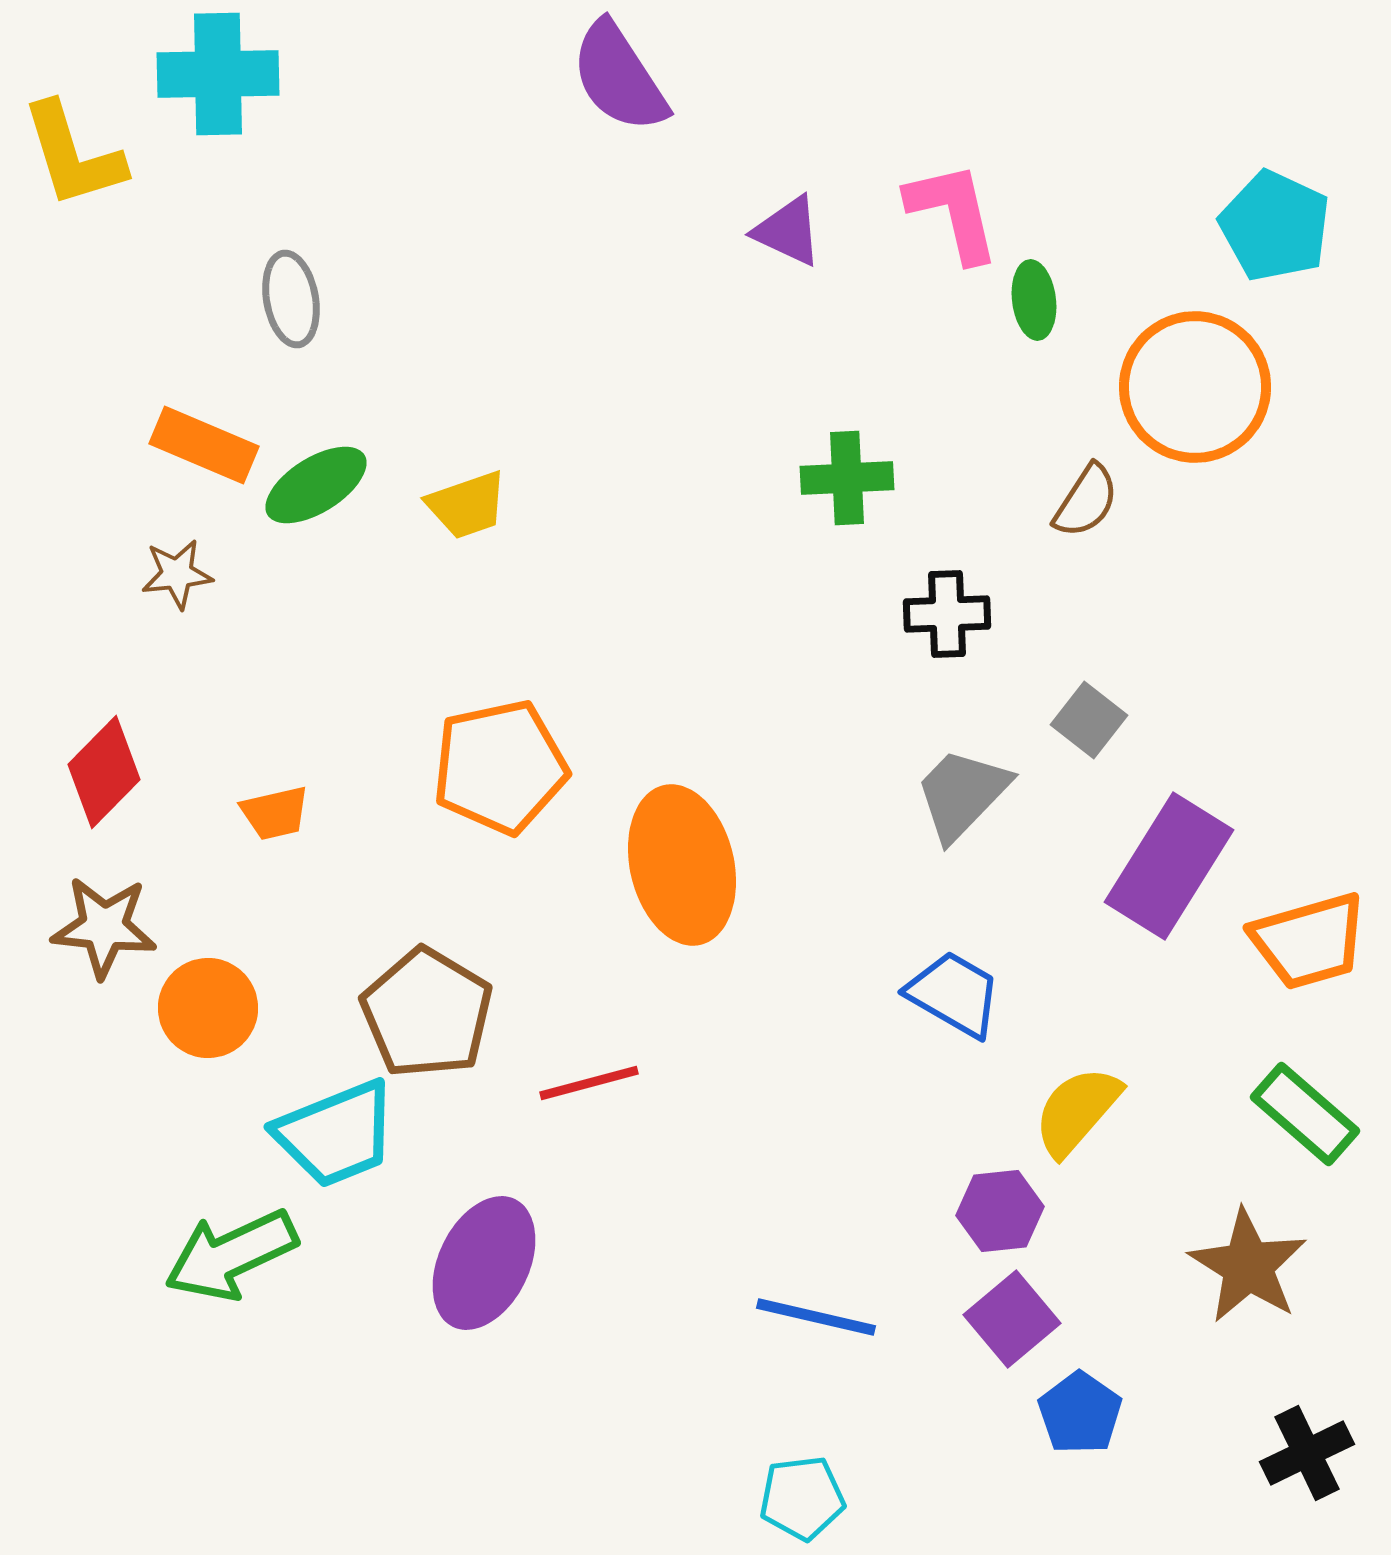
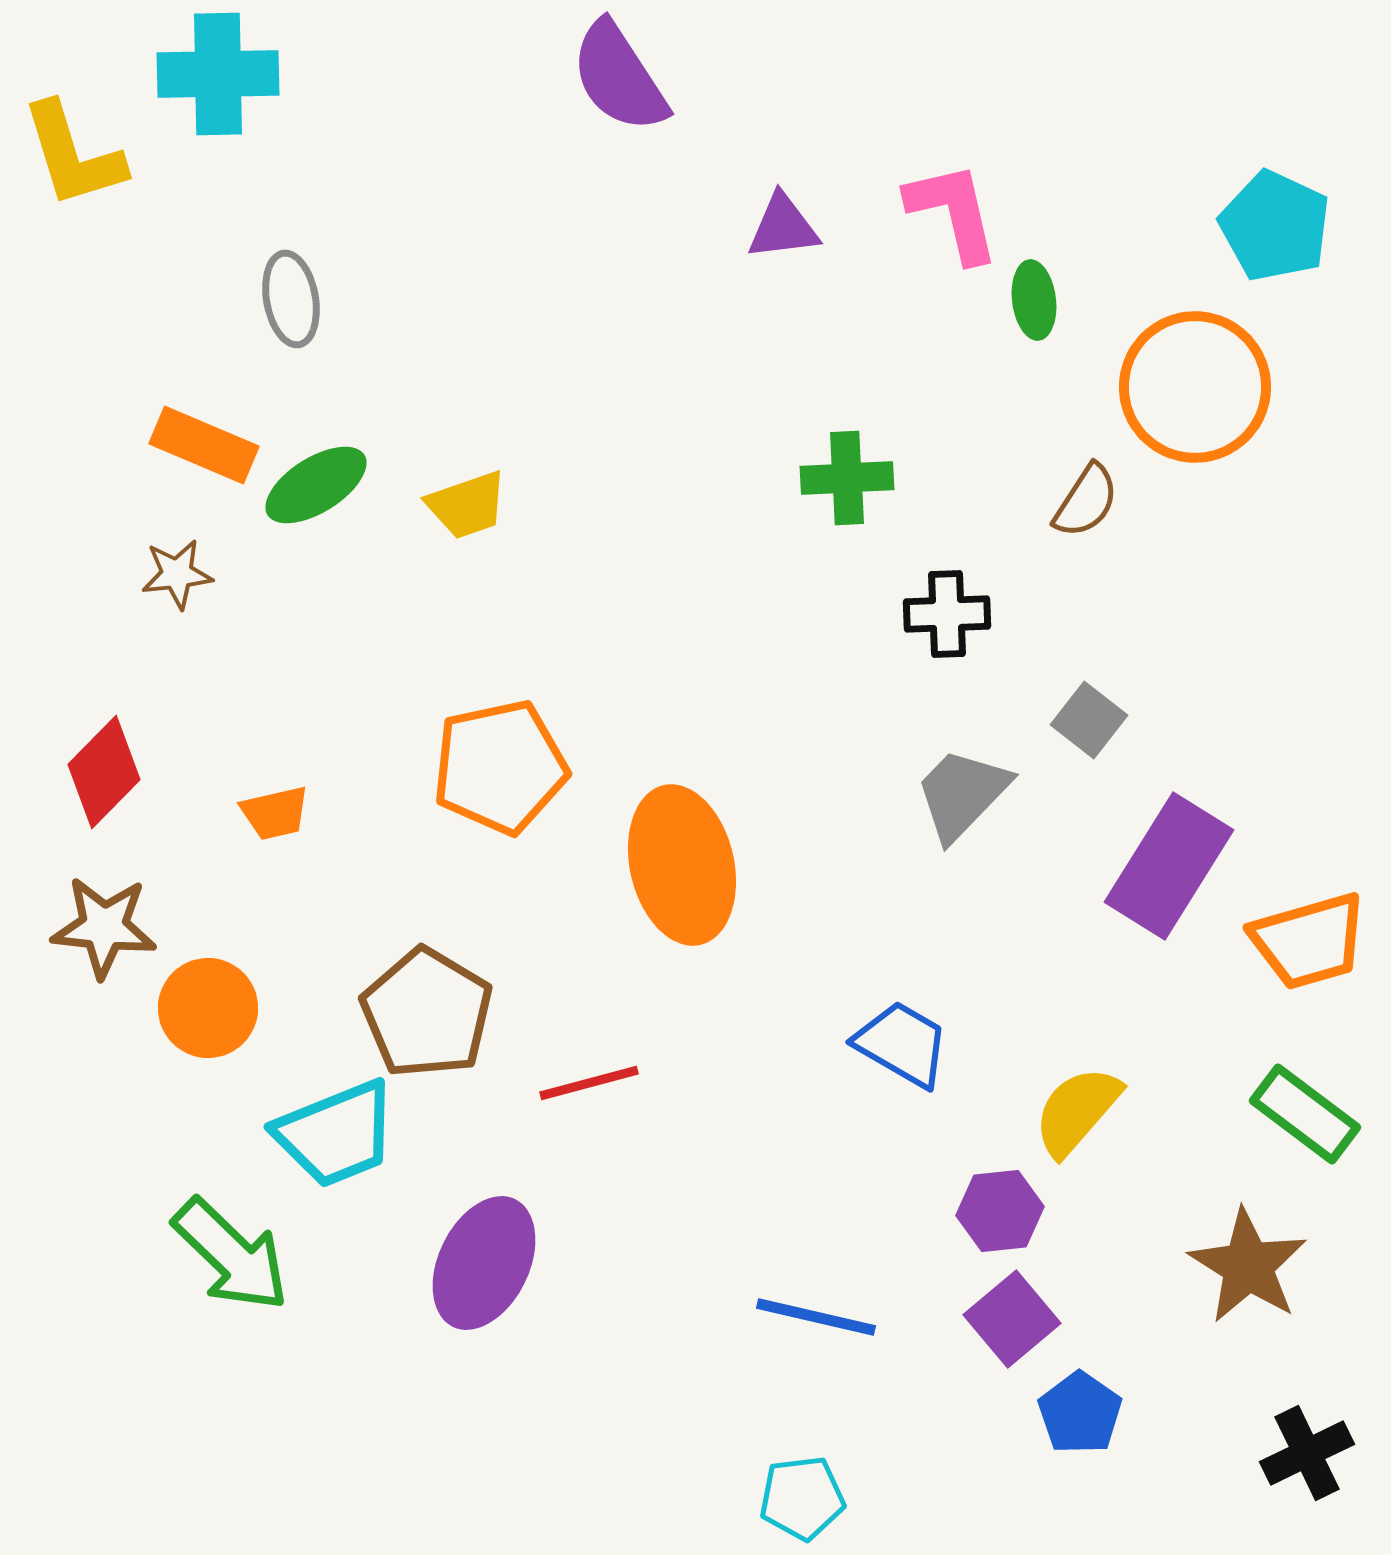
purple triangle at (788, 231): moved 5 px left, 4 px up; rotated 32 degrees counterclockwise
blue trapezoid at (954, 994): moved 52 px left, 50 px down
green rectangle at (1305, 1114): rotated 4 degrees counterclockwise
green arrow at (231, 1255): rotated 111 degrees counterclockwise
